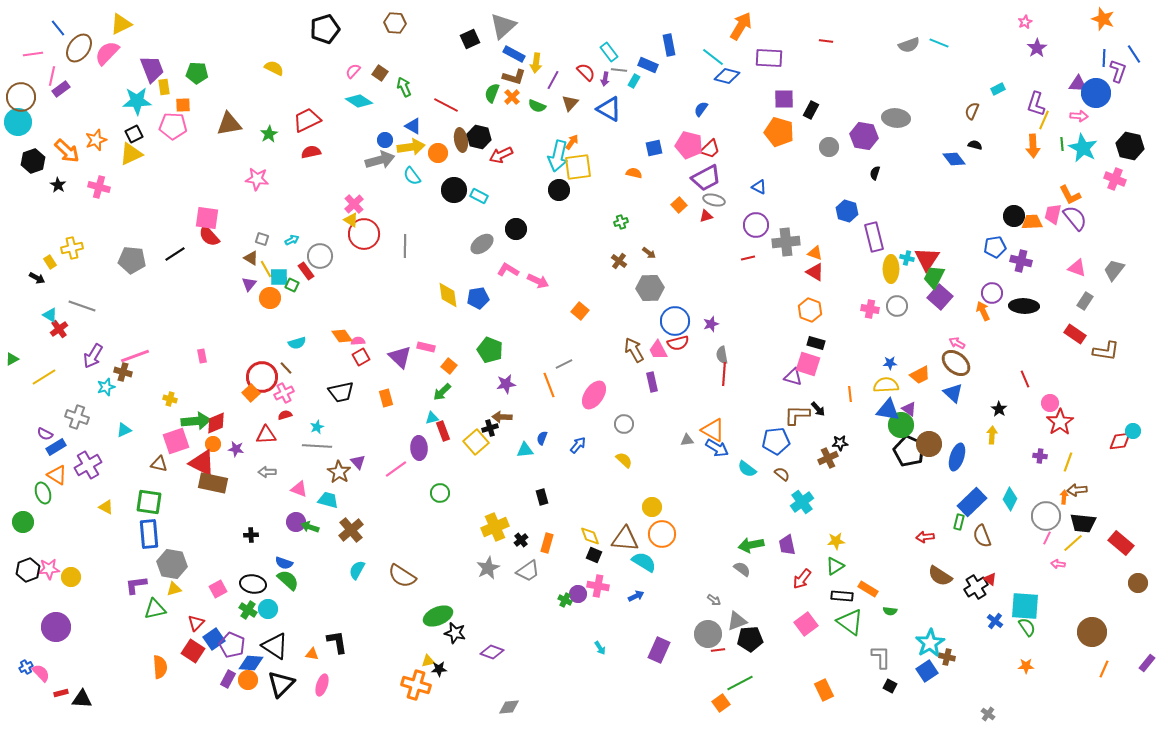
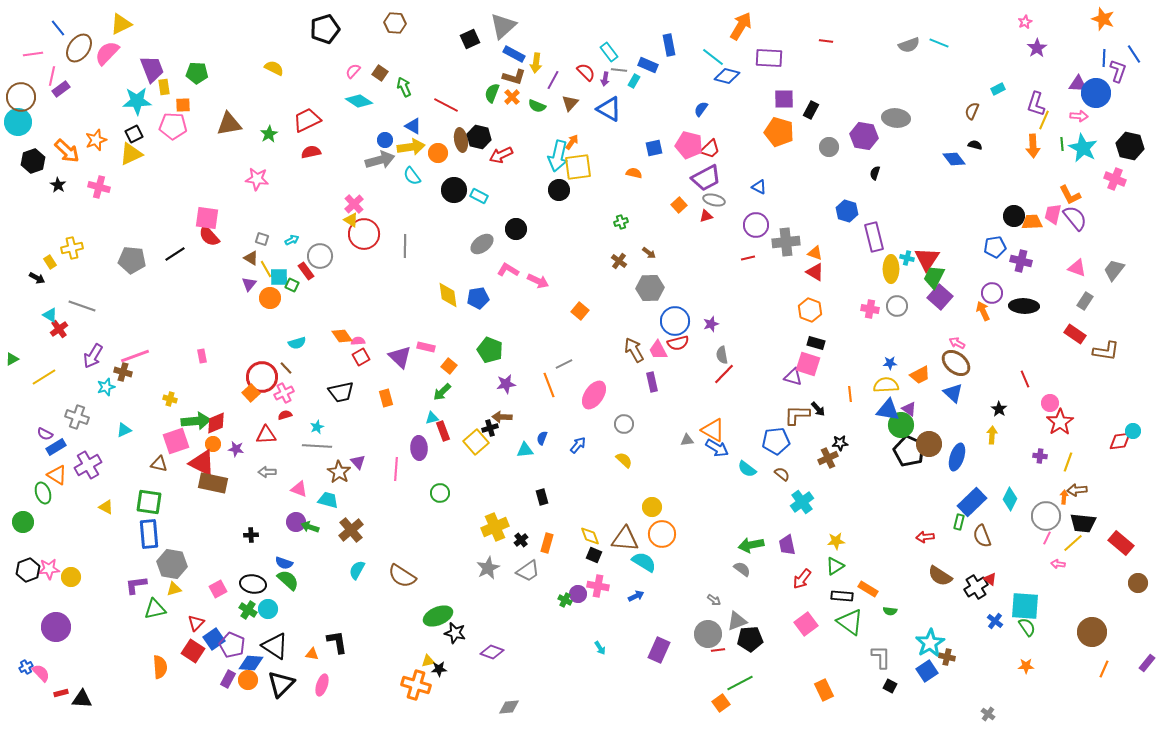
red line at (724, 374): rotated 40 degrees clockwise
pink line at (396, 469): rotated 50 degrees counterclockwise
